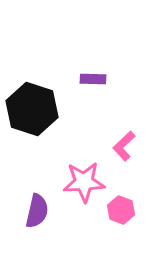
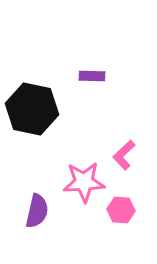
purple rectangle: moved 1 px left, 3 px up
black hexagon: rotated 6 degrees counterclockwise
pink L-shape: moved 9 px down
pink hexagon: rotated 16 degrees counterclockwise
